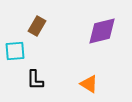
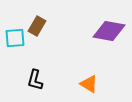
purple diamond: moved 7 px right; rotated 24 degrees clockwise
cyan square: moved 13 px up
black L-shape: rotated 15 degrees clockwise
